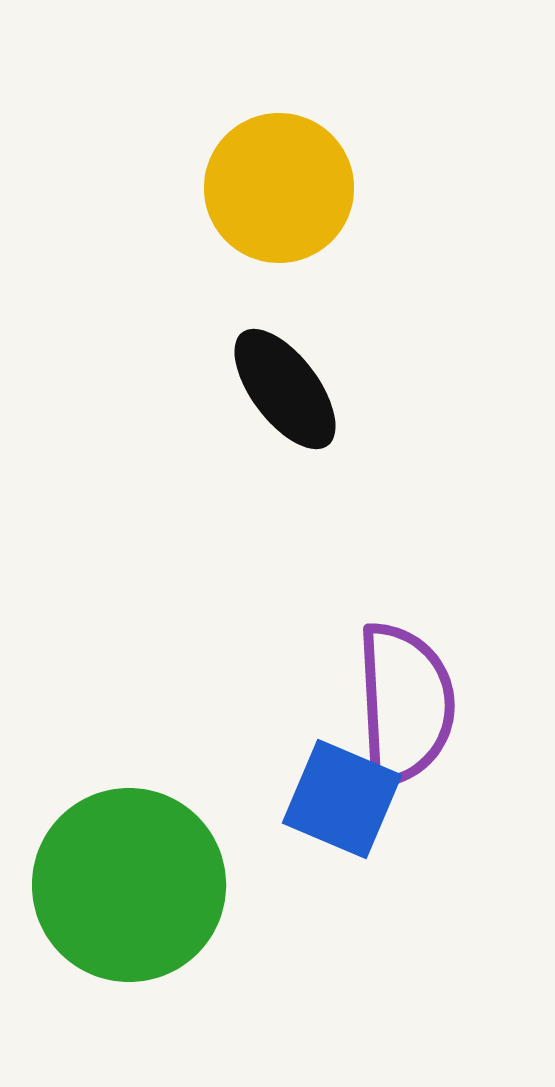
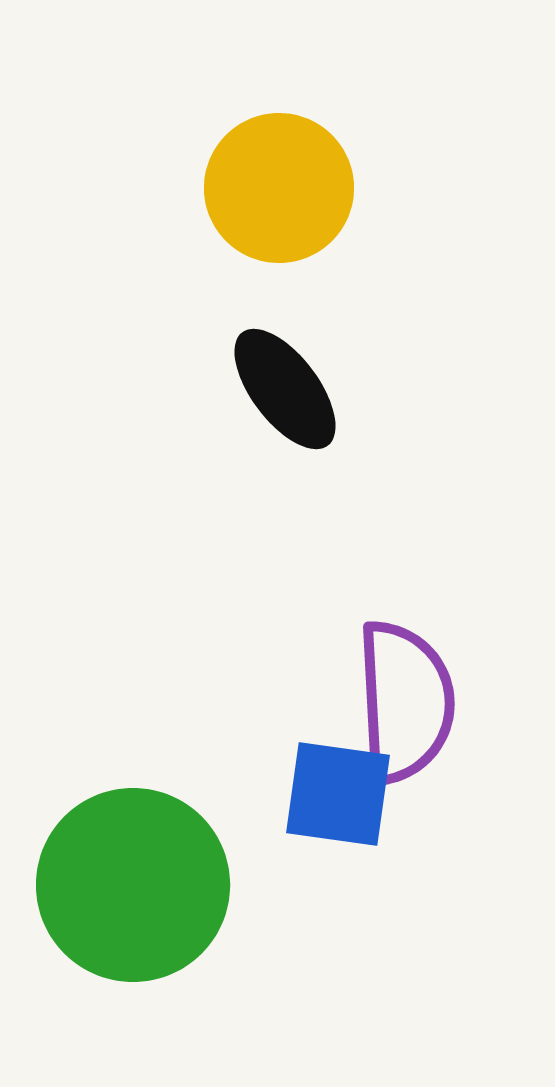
purple semicircle: moved 2 px up
blue square: moved 4 px left, 5 px up; rotated 15 degrees counterclockwise
green circle: moved 4 px right
